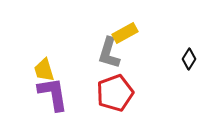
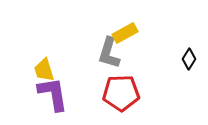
red pentagon: moved 6 px right; rotated 18 degrees clockwise
